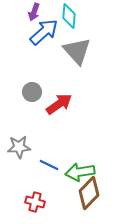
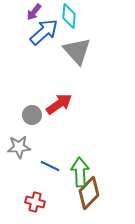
purple arrow: rotated 18 degrees clockwise
gray circle: moved 23 px down
blue line: moved 1 px right, 1 px down
green arrow: rotated 96 degrees clockwise
